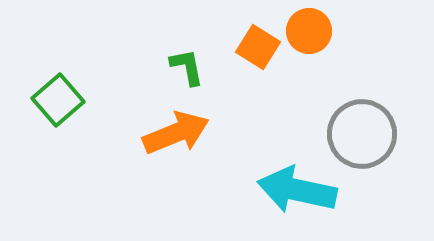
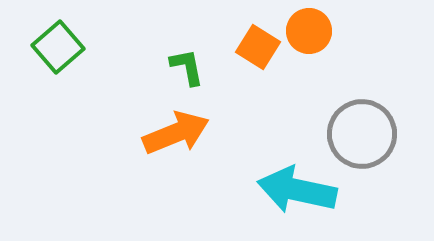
green square: moved 53 px up
